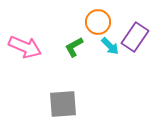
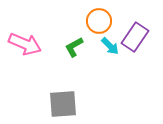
orange circle: moved 1 px right, 1 px up
pink arrow: moved 3 px up
